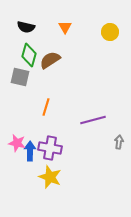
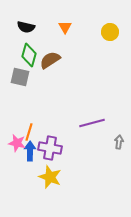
orange line: moved 17 px left, 25 px down
purple line: moved 1 px left, 3 px down
